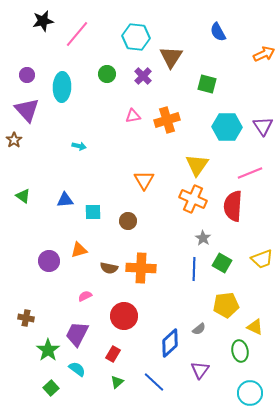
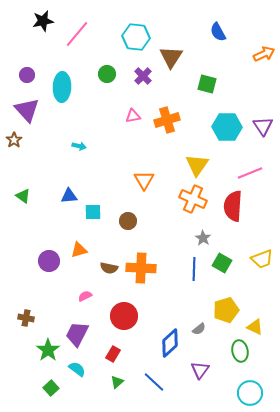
blue triangle at (65, 200): moved 4 px right, 4 px up
yellow pentagon at (226, 305): moved 5 px down; rotated 10 degrees counterclockwise
